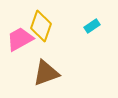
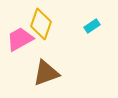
yellow diamond: moved 2 px up
